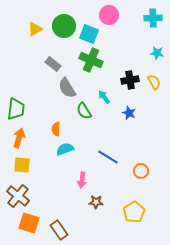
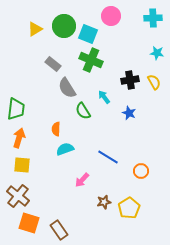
pink circle: moved 2 px right, 1 px down
cyan square: moved 1 px left
green semicircle: moved 1 px left
pink arrow: rotated 35 degrees clockwise
brown star: moved 8 px right; rotated 16 degrees counterclockwise
yellow pentagon: moved 5 px left, 4 px up
